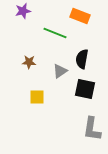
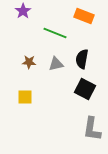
purple star: rotated 21 degrees counterclockwise
orange rectangle: moved 4 px right
gray triangle: moved 4 px left, 7 px up; rotated 21 degrees clockwise
black square: rotated 15 degrees clockwise
yellow square: moved 12 px left
